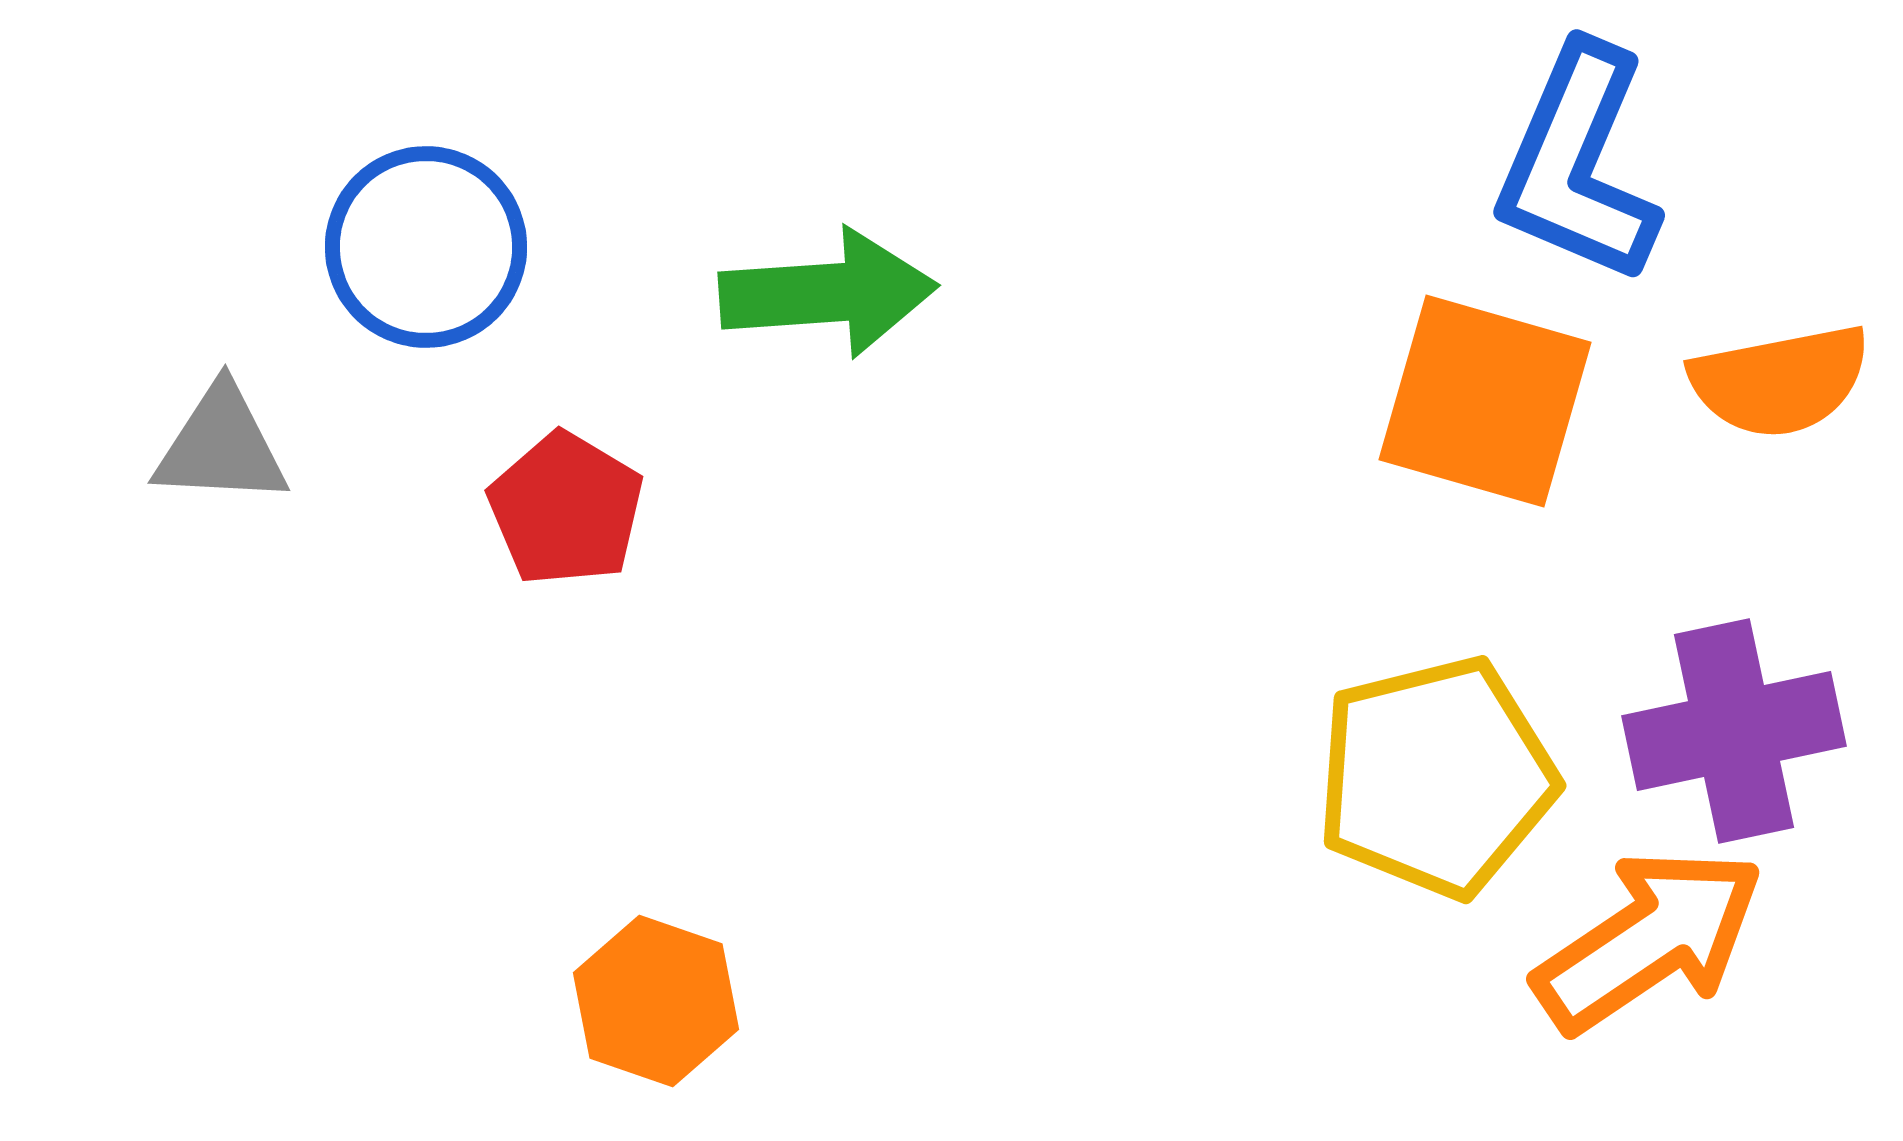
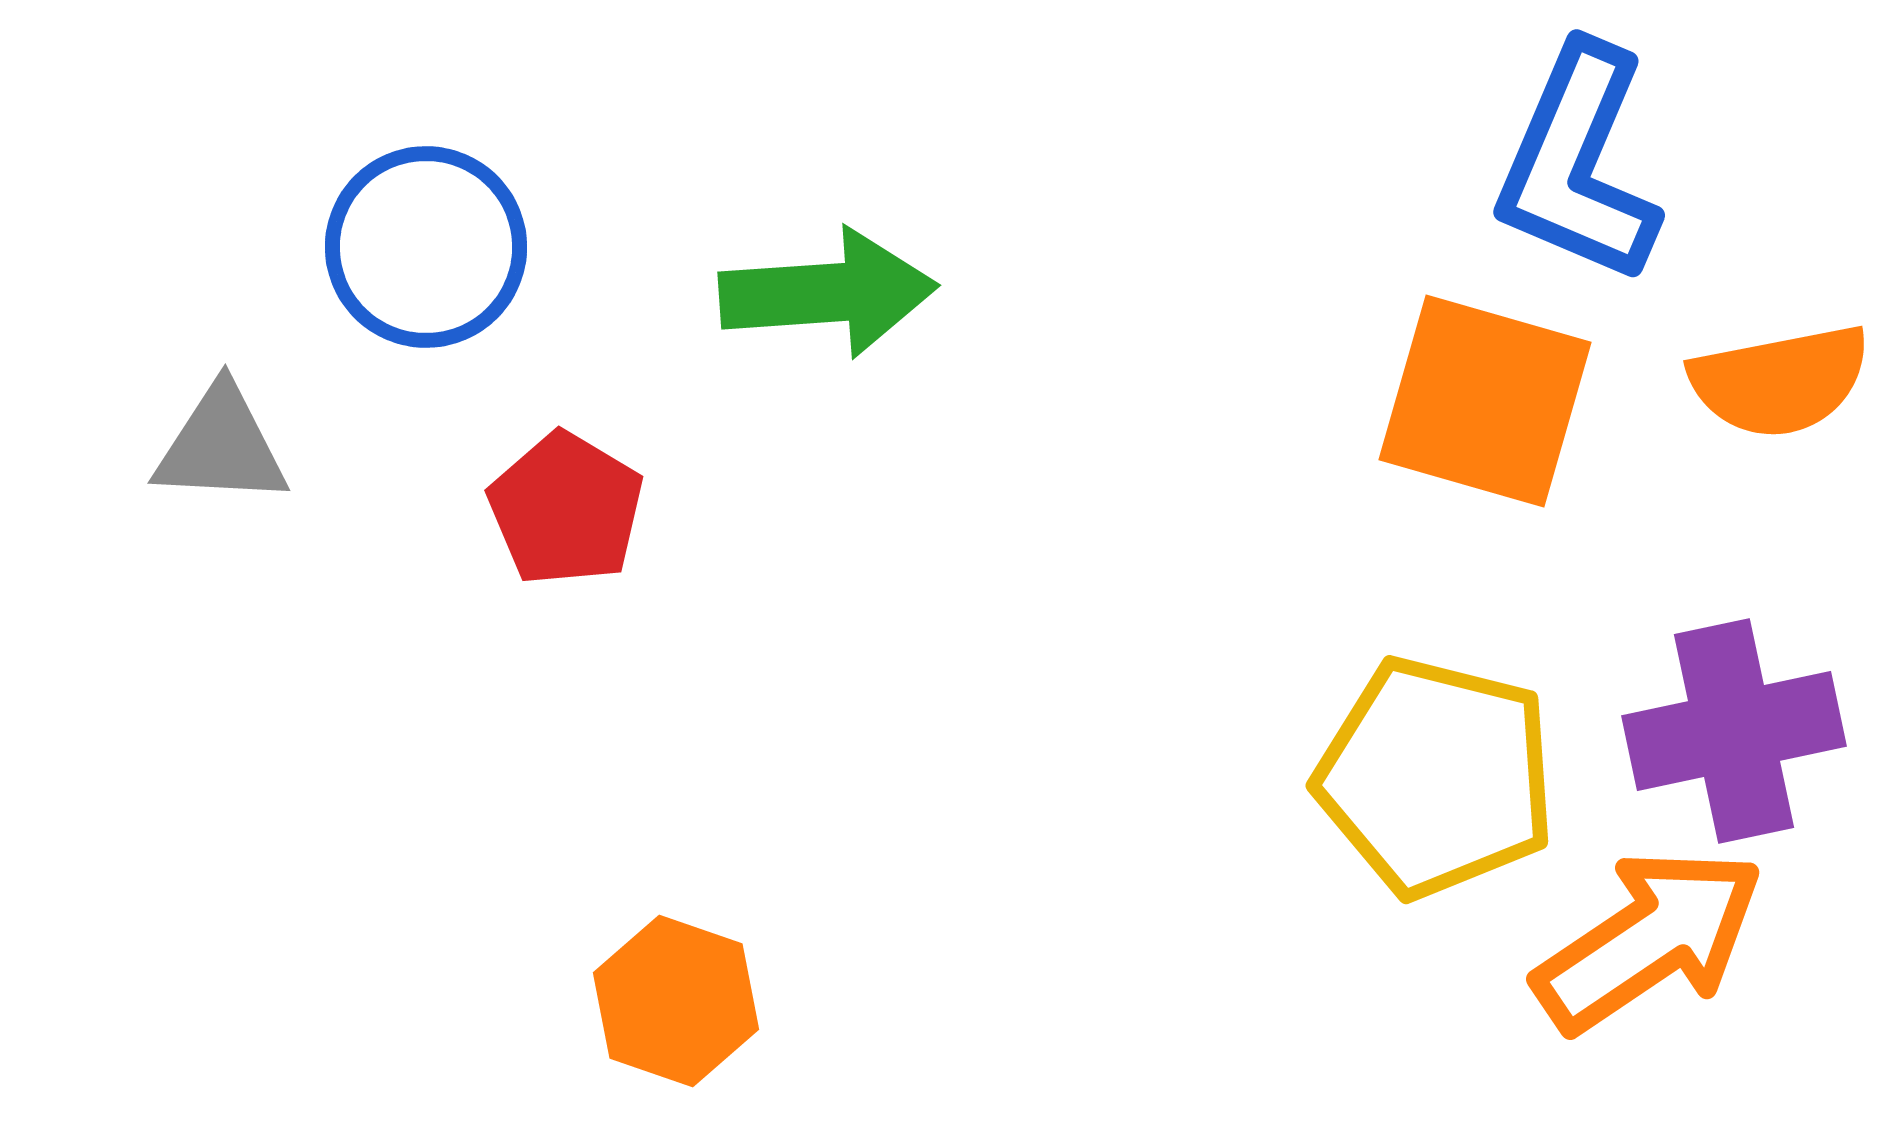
yellow pentagon: rotated 28 degrees clockwise
orange hexagon: moved 20 px right
